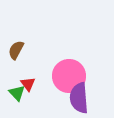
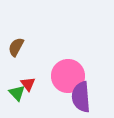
brown semicircle: moved 3 px up
pink circle: moved 1 px left
purple semicircle: moved 2 px right, 1 px up
